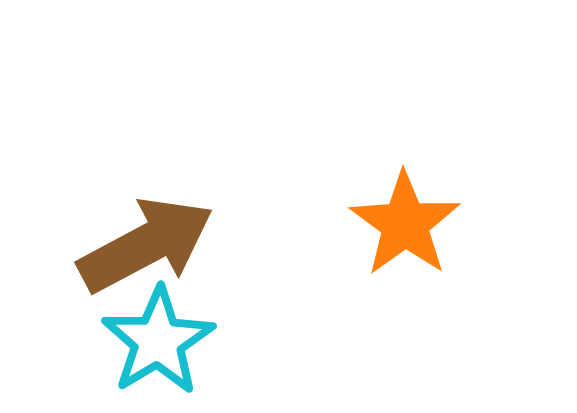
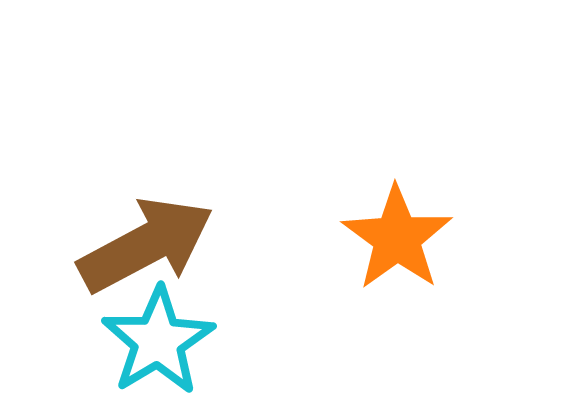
orange star: moved 8 px left, 14 px down
